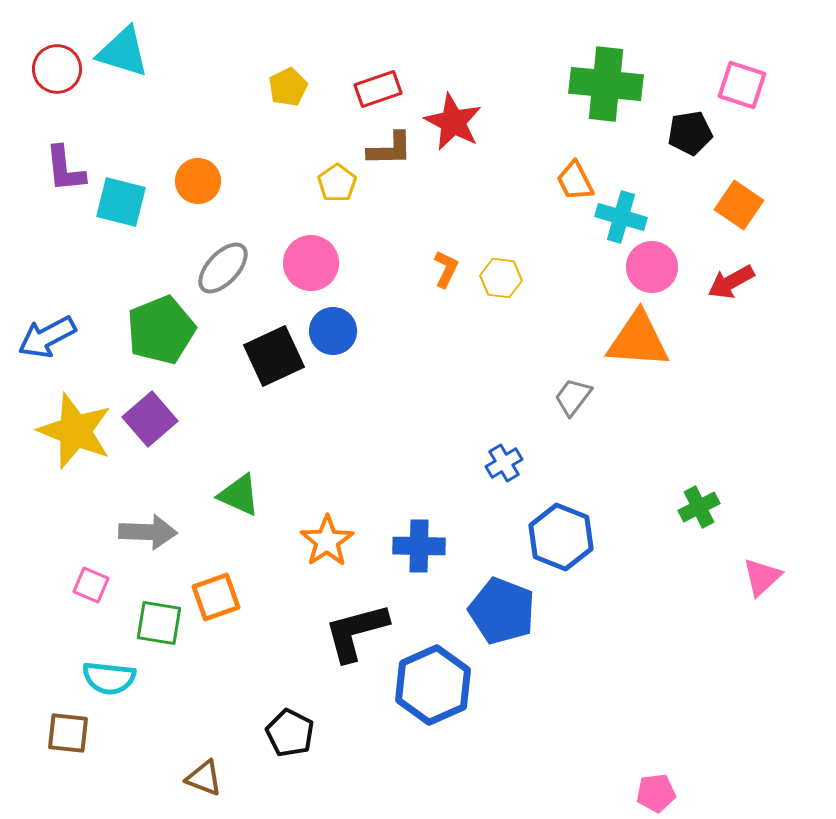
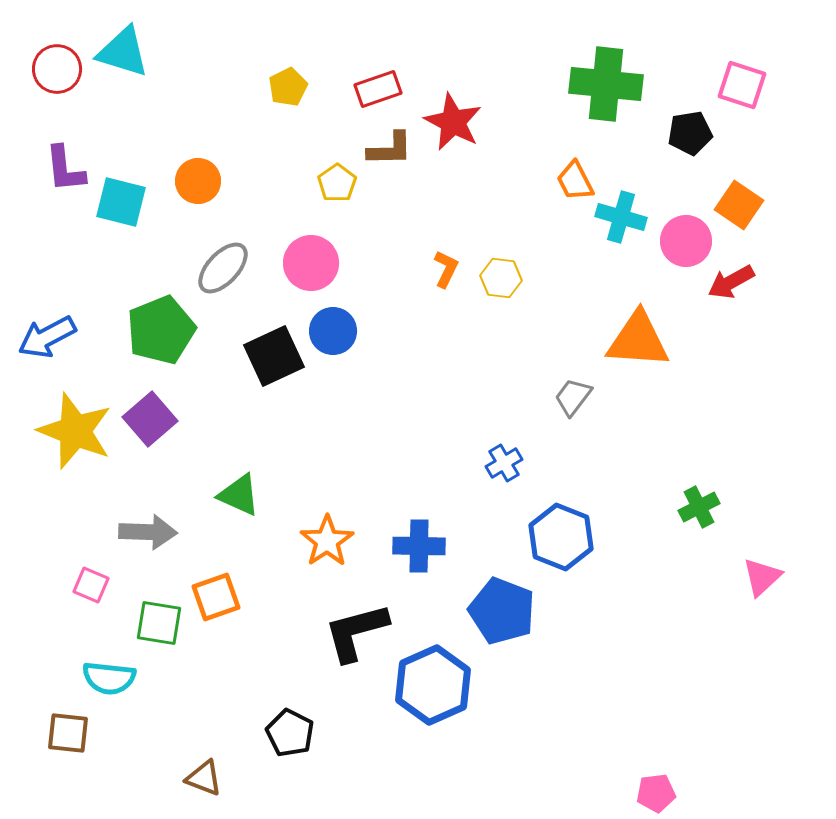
pink circle at (652, 267): moved 34 px right, 26 px up
